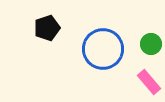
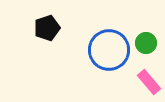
green circle: moved 5 px left, 1 px up
blue circle: moved 6 px right, 1 px down
